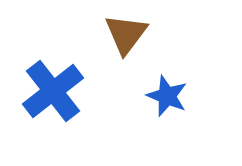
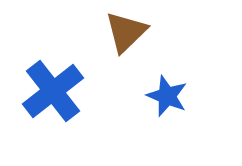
brown triangle: moved 2 px up; rotated 9 degrees clockwise
